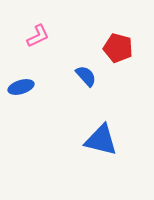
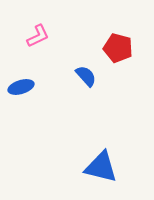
blue triangle: moved 27 px down
